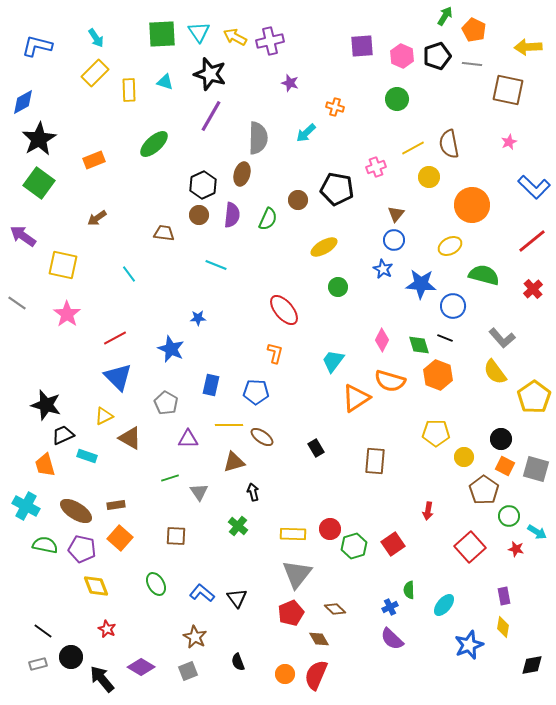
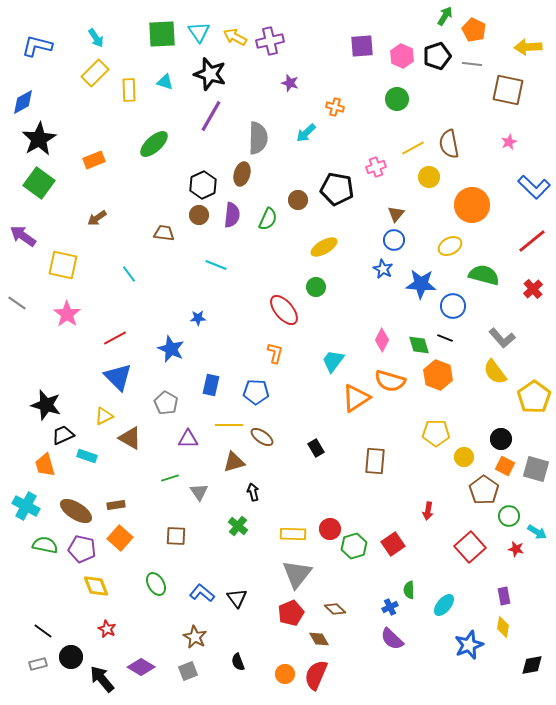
green circle at (338, 287): moved 22 px left
